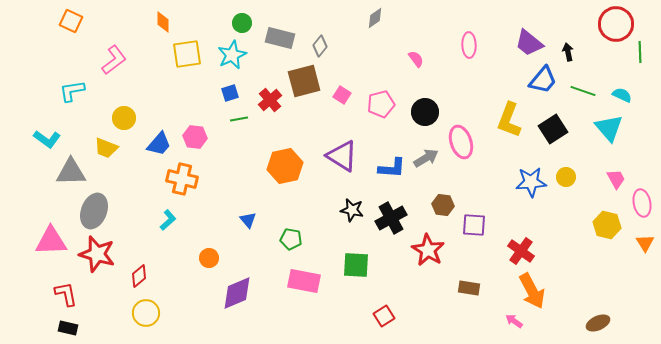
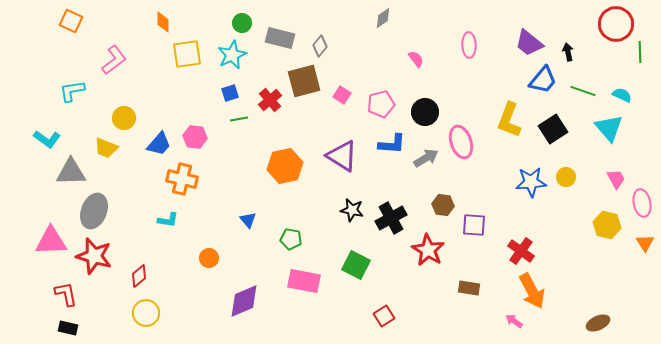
gray diamond at (375, 18): moved 8 px right
blue L-shape at (392, 168): moved 24 px up
cyan L-shape at (168, 220): rotated 50 degrees clockwise
red star at (97, 254): moved 3 px left, 2 px down
green square at (356, 265): rotated 24 degrees clockwise
purple diamond at (237, 293): moved 7 px right, 8 px down
